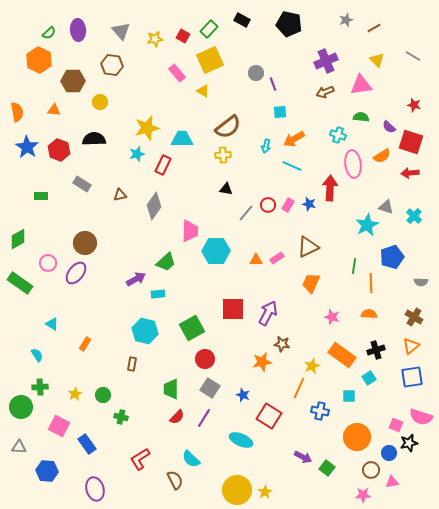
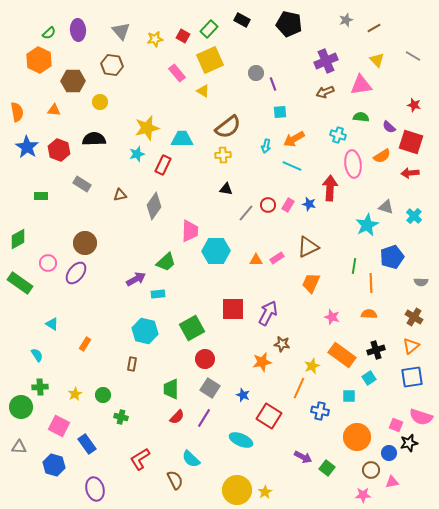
blue hexagon at (47, 471): moved 7 px right, 6 px up; rotated 10 degrees clockwise
